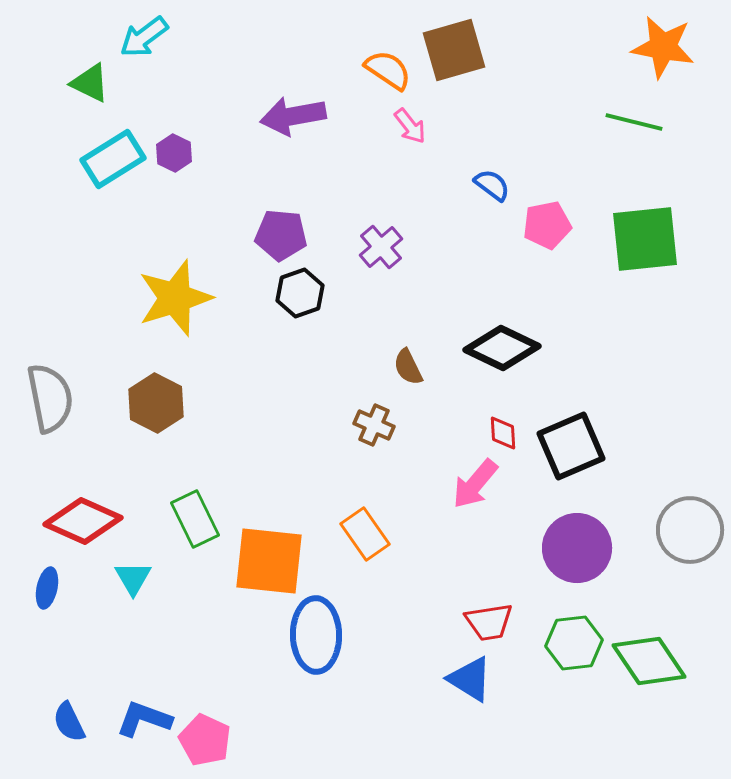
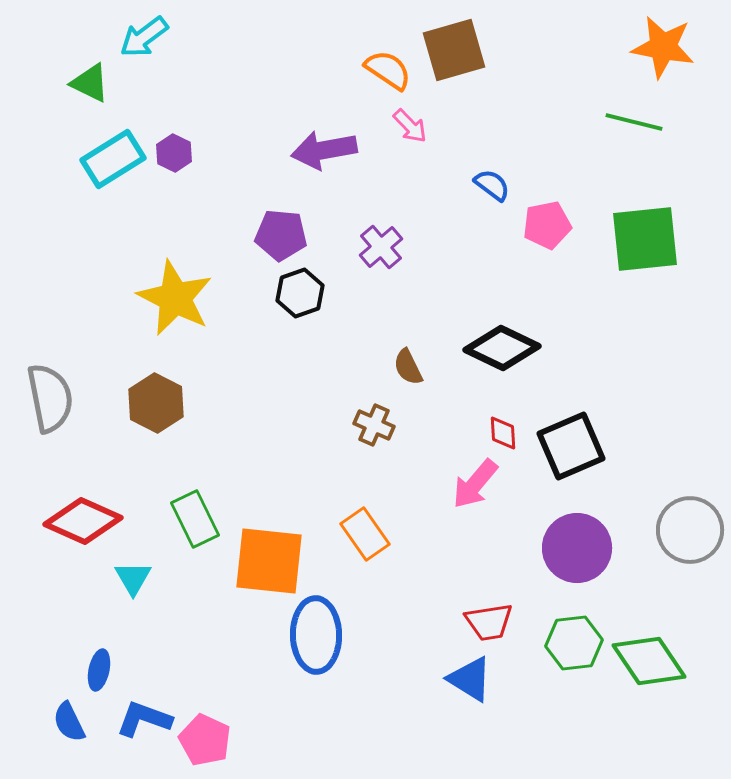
purple arrow at (293, 116): moved 31 px right, 34 px down
pink arrow at (410, 126): rotated 6 degrees counterclockwise
yellow star at (175, 298): rotated 28 degrees counterclockwise
blue ellipse at (47, 588): moved 52 px right, 82 px down
